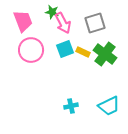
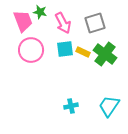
green star: moved 12 px left
cyan square: rotated 12 degrees clockwise
cyan trapezoid: rotated 150 degrees clockwise
